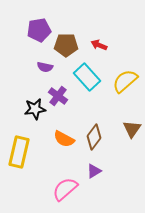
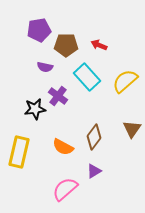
orange semicircle: moved 1 px left, 8 px down
